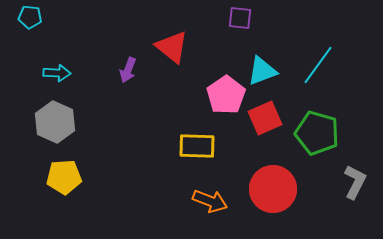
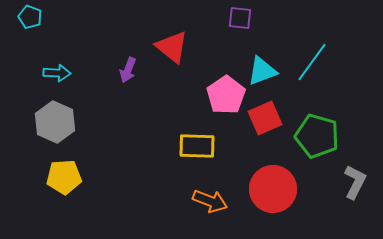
cyan pentagon: rotated 15 degrees clockwise
cyan line: moved 6 px left, 3 px up
green pentagon: moved 3 px down
